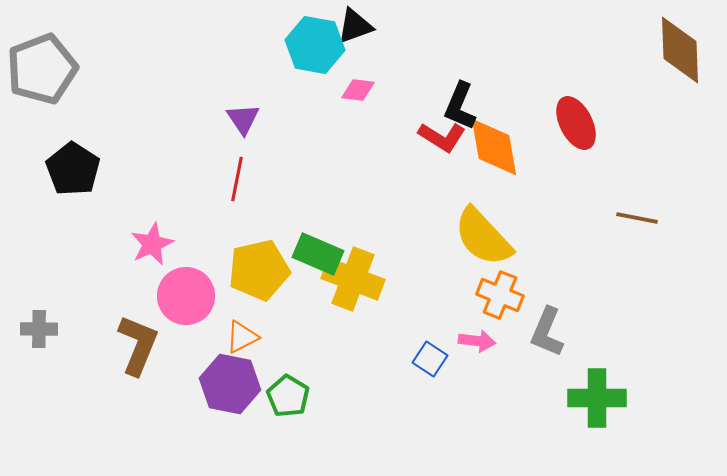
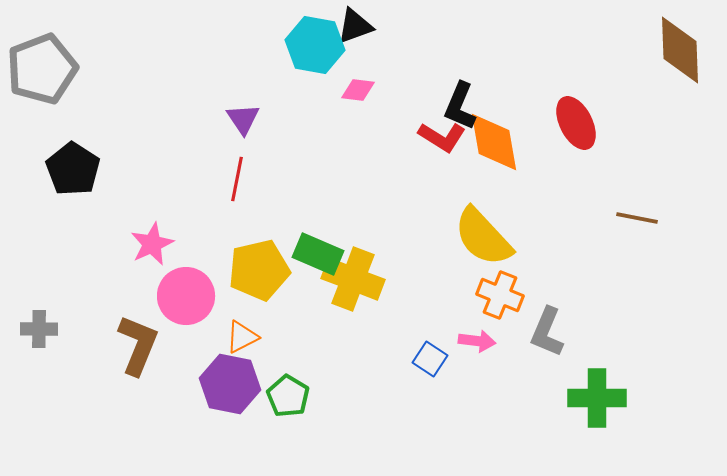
orange diamond: moved 5 px up
